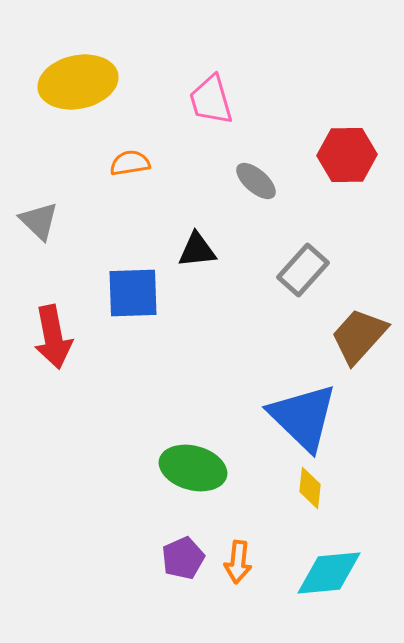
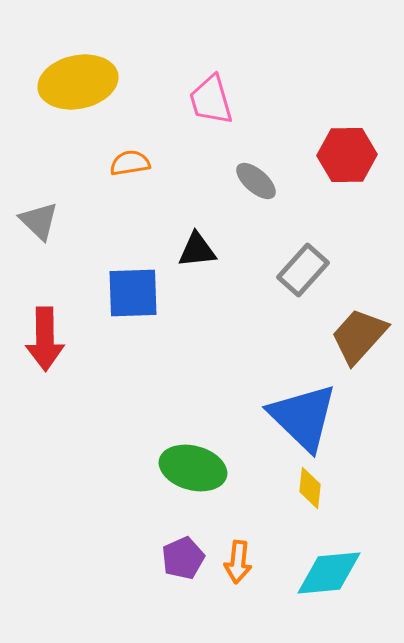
red arrow: moved 8 px left, 2 px down; rotated 10 degrees clockwise
